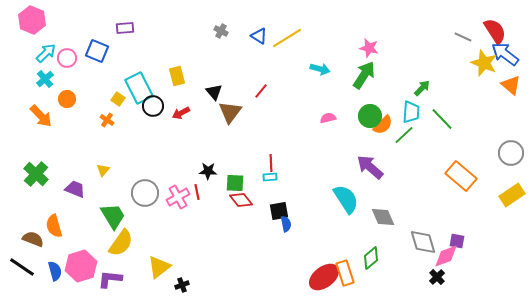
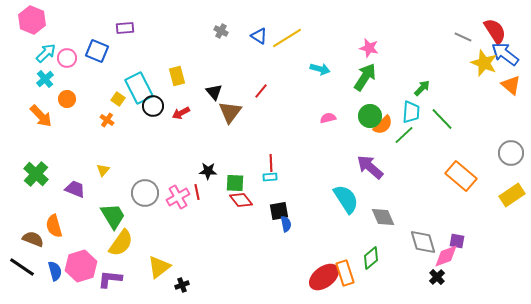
green arrow at (364, 75): moved 1 px right, 2 px down
